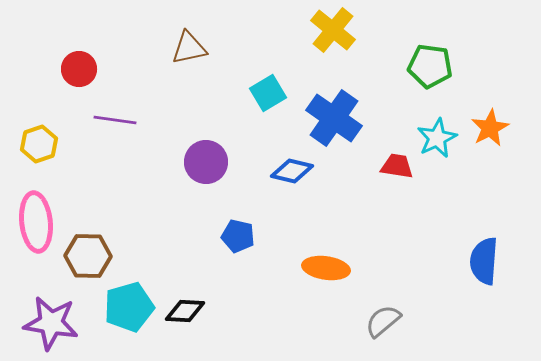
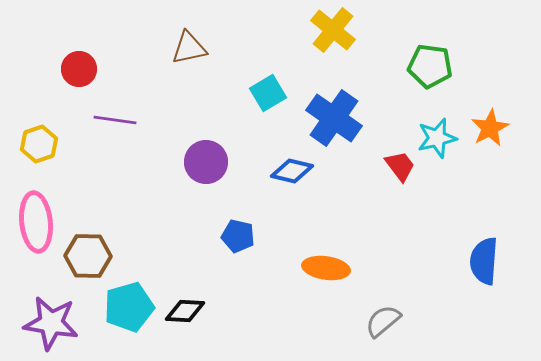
cyan star: rotated 12 degrees clockwise
red trapezoid: moved 3 px right; rotated 44 degrees clockwise
